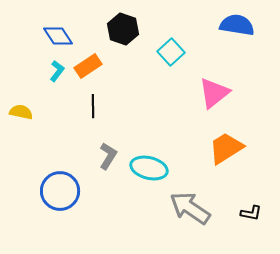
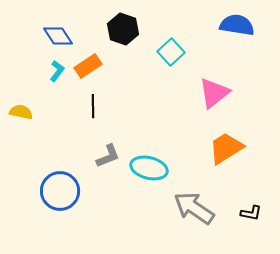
gray L-shape: rotated 36 degrees clockwise
gray arrow: moved 4 px right
